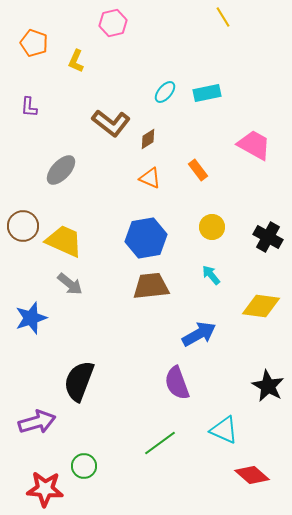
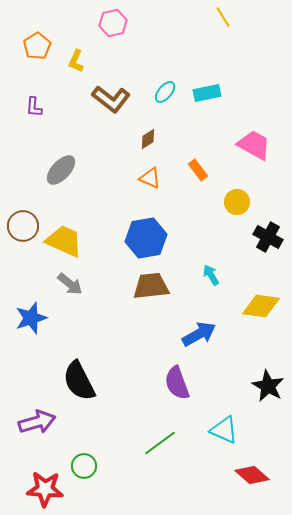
orange pentagon: moved 3 px right, 3 px down; rotated 20 degrees clockwise
purple L-shape: moved 5 px right
brown L-shape: moved 24 px up
yellow circle: moved 25 px right, 25 px up
cyan arrow: rotated 10 degrees clockwise
black semicircle: rotated 48 degrees counterclockwise
